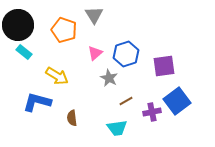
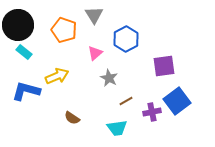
blue hexagon: moved 15 px up; rotated 10 degrees counterclockwise
yellow arrow: rotated 55 degrees counterclockwise
blue L-shape: moved 11 px left, 11 px up
brown semicircle: rotated 49 degrees counterclockwise
